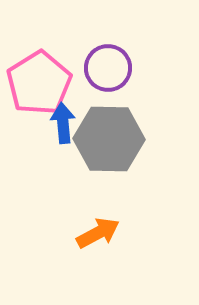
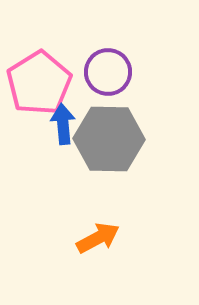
purple circle: moved 4 px down
blue arrow: moved 1 px down
orange arrow: moved 5 px down
